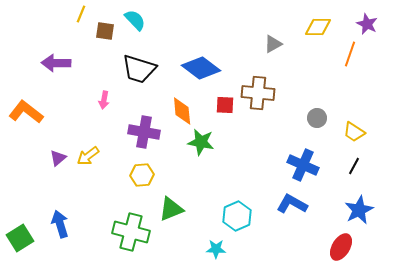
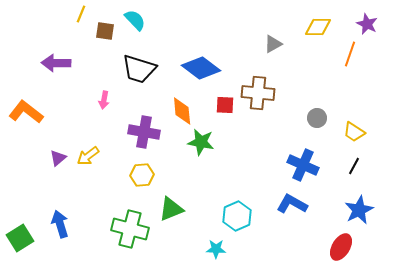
green cross: moved 1 px left, 3 px up
